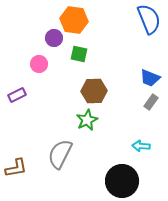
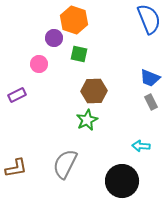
orange hexagon: rotated 12 degrees clockwise
gray rectangle: rotated 63 degrees counterclockwise
gray semicircle: moved 5 px right, 10 px down
